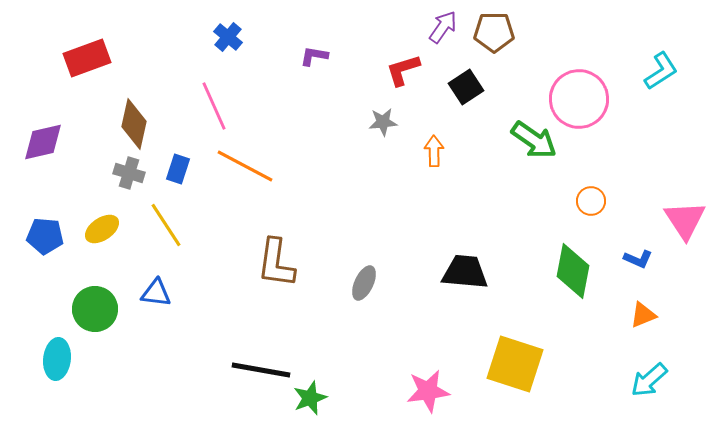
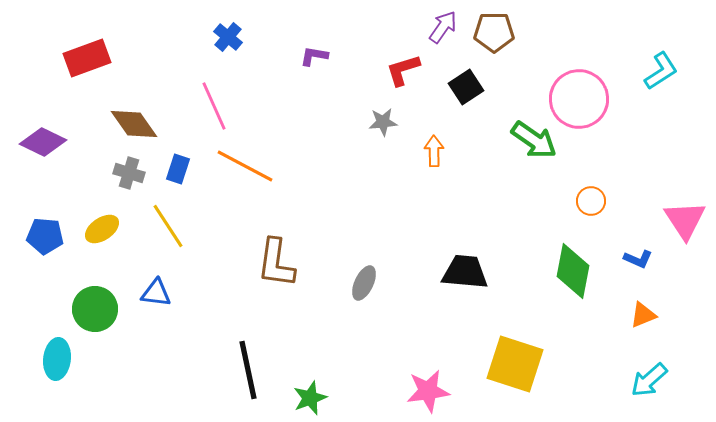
brown diamond: rotated 48 degrees counterclockwise
purple diamond: rotated 39 degrees clockwise
yellow line: moved 2 px right, 1 px down
black line: moved 13 px left; rotated 68 degrees clockwise
